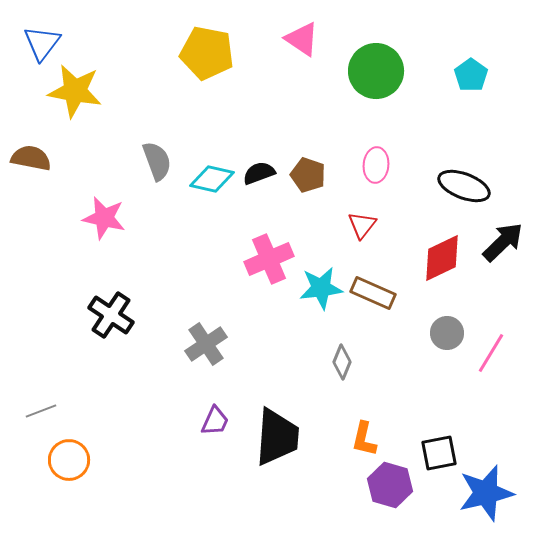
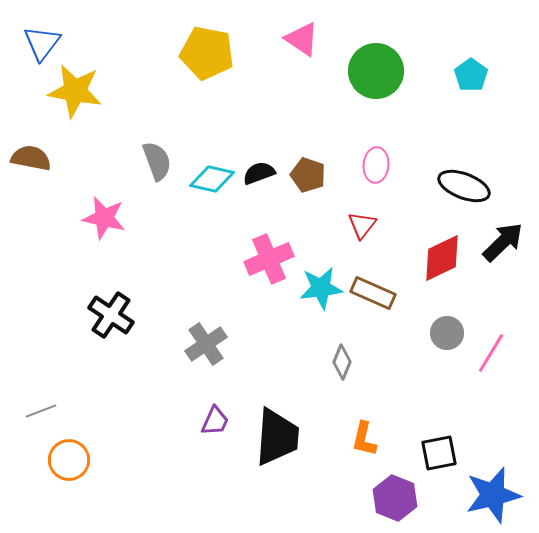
purple hexagon: moved 5 px right, 13 px down; rotated 6 degrees clockwise
blue star: moved 7 px right, 2 px down
